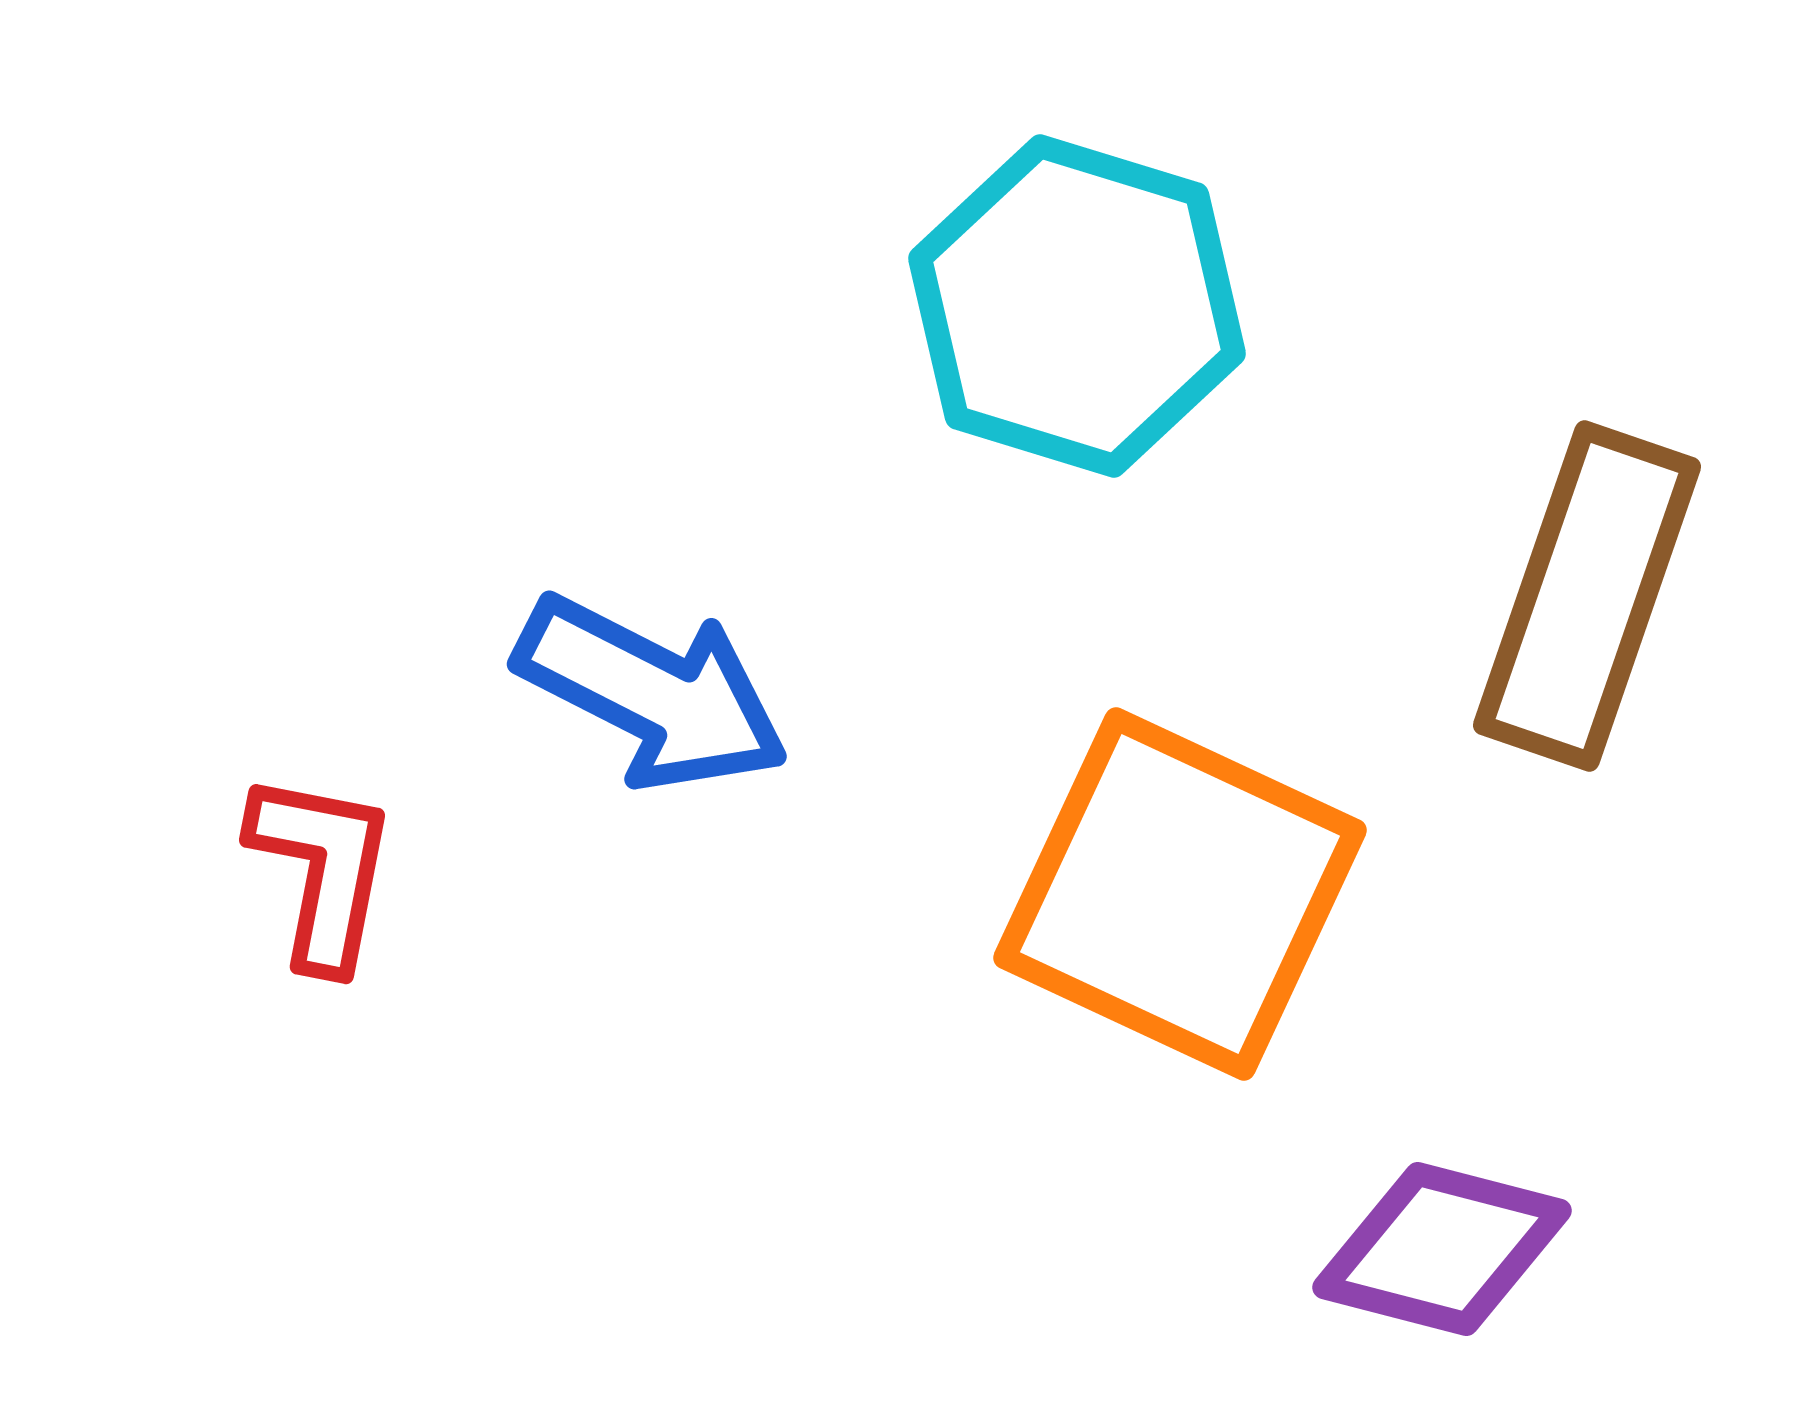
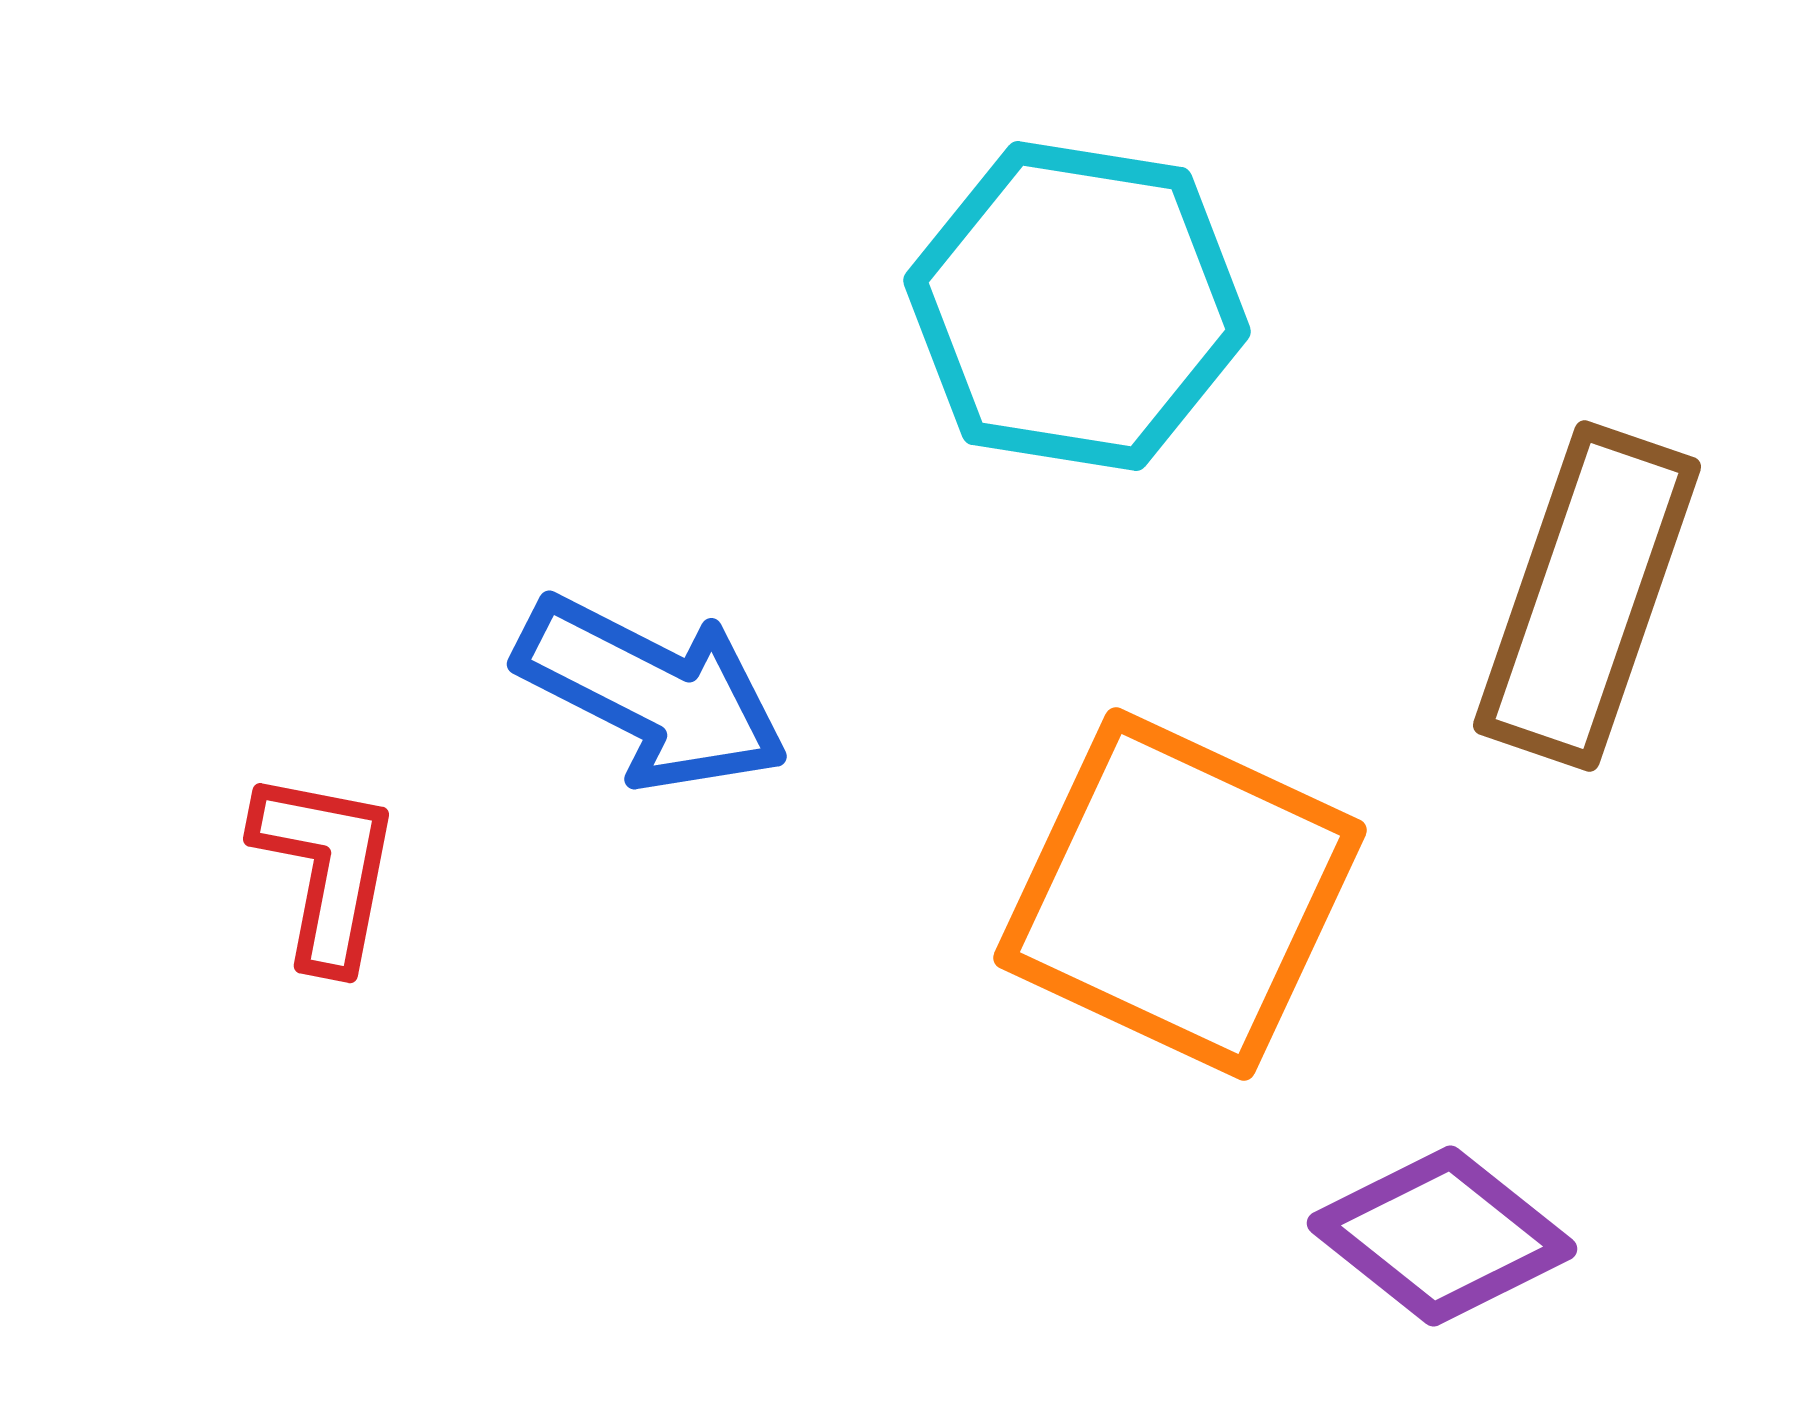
cyan hexagon: rotated 8 degrees counterclockwise
red L-shape: moved 4 px right, 1 px up
purple diamond: moved 13 px up; rotated 24 degrees clockwise
